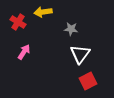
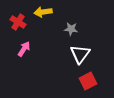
pink arrow: moved 3 px up
